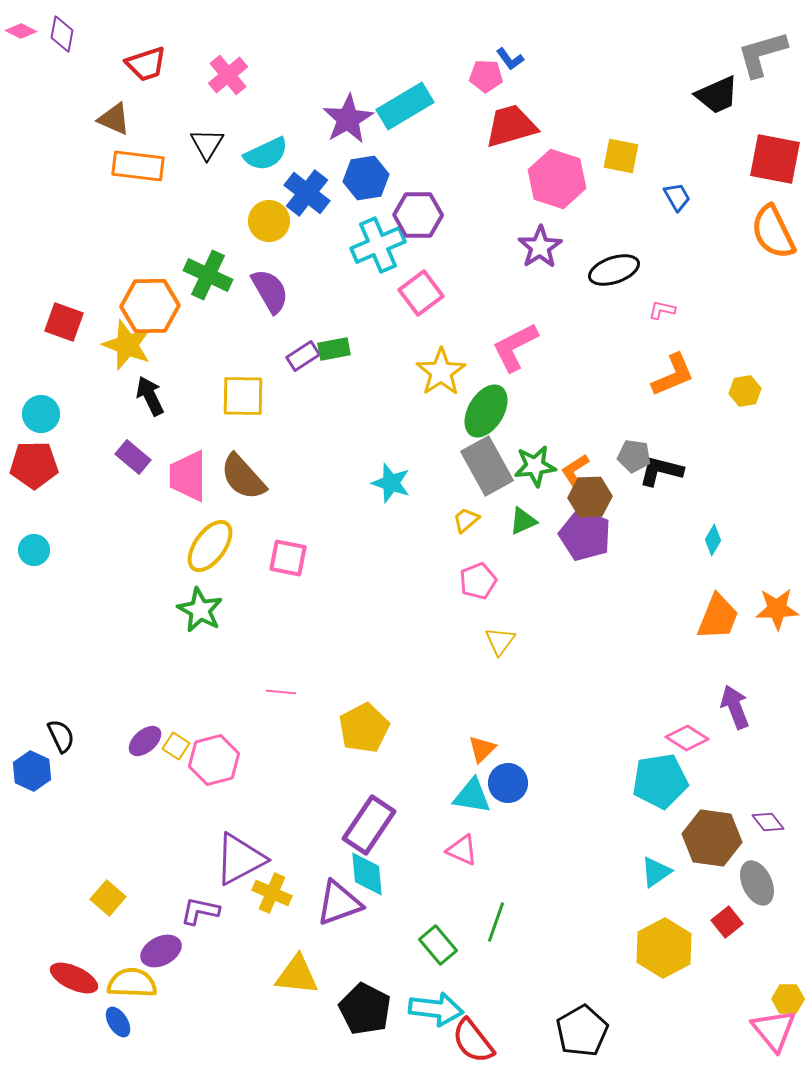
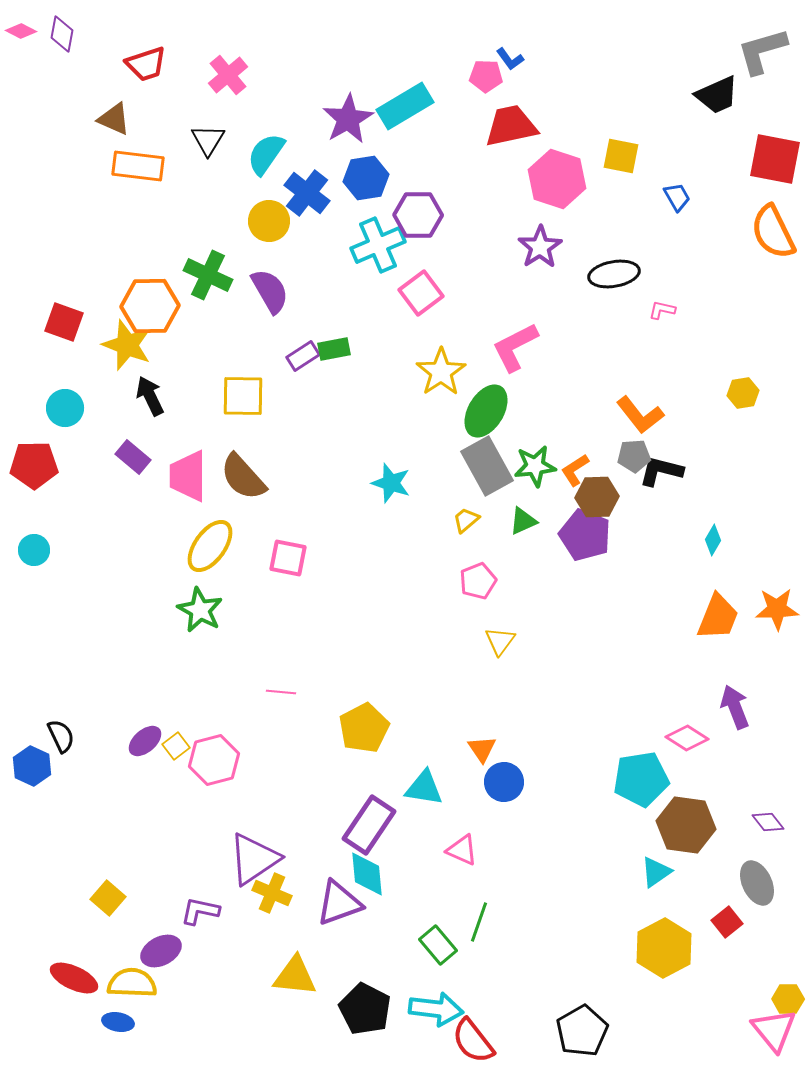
gray L-shape at (762, 54): moved 3 px up
red trapezoid at (511, 126): rotated 4 degrees clockwise
black triangle at (207, 144): moved 1 px right, 4 px up
cyan semicircle at (266, 154): rotated 150 degrees clockwise
black ellipse at (614, 270): moved 4 px down; rotated 9 degrees clockwise
orange L-shape at (673, 375): moved 33 px left, 40 px down; rotated 75 degrees clockwise
yellow hexagon at (745, 391): moved 2 px left, 2 px down
cyan circle at (41, 414): moved 24 px right, 6 px up
gray pentagon at (634, 456): rotated 12 degrees counterclockwise
brown hexagon at (590, 497): moved 7 px right
yellow square at (176, 746): rotated 20 degrees clockwise
orange triangle at (482, 749): rotated 20 degrees counterclockwise
blue hexagon at (32, 771): moved 5 px up
cyan pentagon at (660, 781): moved 19 px left, 2 px up
blue circle at (508, 783): moved 4 px left, 1 px up
cyan triangle at (472, 796): moved 48 px left, 8 px up
brown hexagon at (712, 838): moved 26 px left, 13 px up
purple triangle at (240, 859): moved 14 px right; rotated 6 degrees counterclockwise
green line at (496, 922): moved 17 px left
yellow triangle at (297, 975): moved 2 px left, 1 px down
blue ellipse at (118, 1022): rotated 48 degrees counterclockwise
